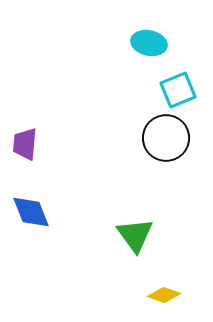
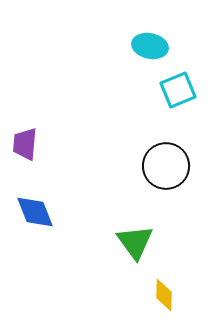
cyan ellipse: moved 1 px right, 3 px down
black circle: moved 28 px down
blue diamond: moved 4 px right
green triangle: moved 7 px down
yellow diamond: rotated 72 degrees clockwise
